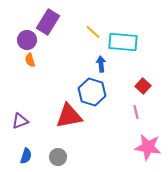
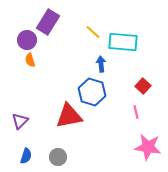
purple triangle: rotated 24 degrees counterclockwise
